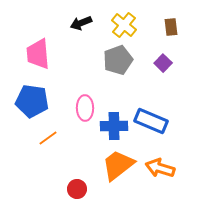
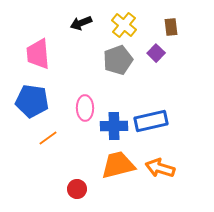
purple square: moved 7 px left, 10 px up
blue rectangle: rotated 36 degrees counterclockwise
orange trapezoid: rotated 24 degrees clockwise
